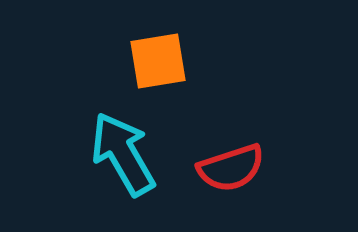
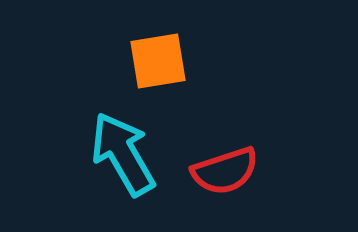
red semicircle: moved 6 px left, 3 px down
